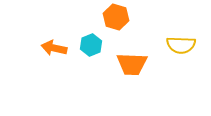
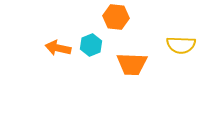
orange hexagon: rotated 10 degrees counterclockwise
orange arrow: moved 4 px right
